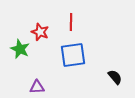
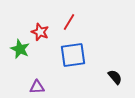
red line: moved 2 px left; rotated 30 degrees clockwise
